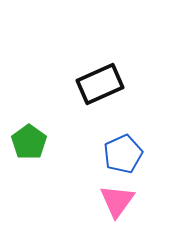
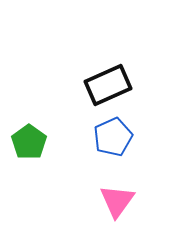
black rectangle: moved 8 px right, 1 px down
blue pentagon: moved 10 px left, 17 px up
